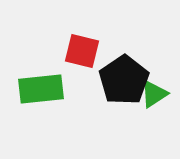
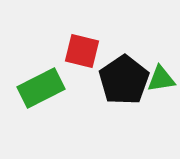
green rectangle: moved 1 px up; rotated 21 degrees counterclockwise
green triangle: moved 7 px right, 15 px up; rotated 24 degrees clockwise
